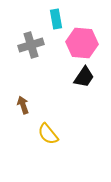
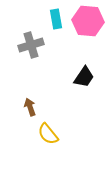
pink hexagon: moved 6 px right, 22 px up
brown arrow: moved 7 px right, 2 px down
